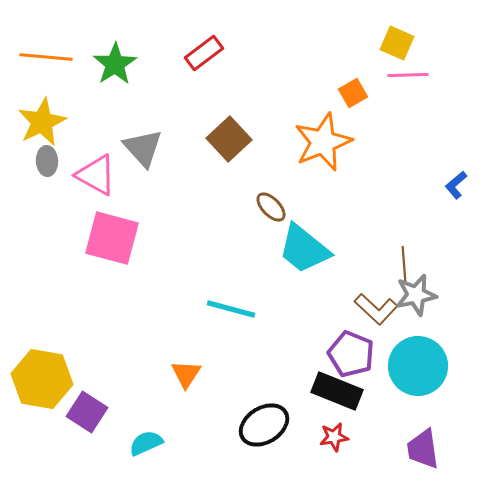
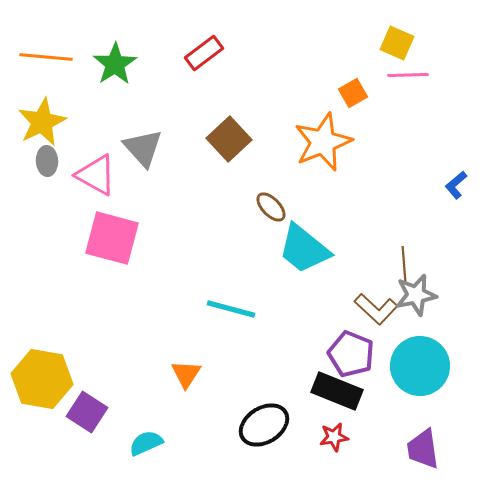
cyan circle: moved 2 px right
